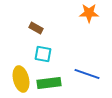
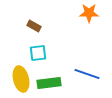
brown rectangle: moved 2 px left, 2 px up
cyan square: moved 5 px left, 1 px up; rotated 18 degrees counterclockwise
